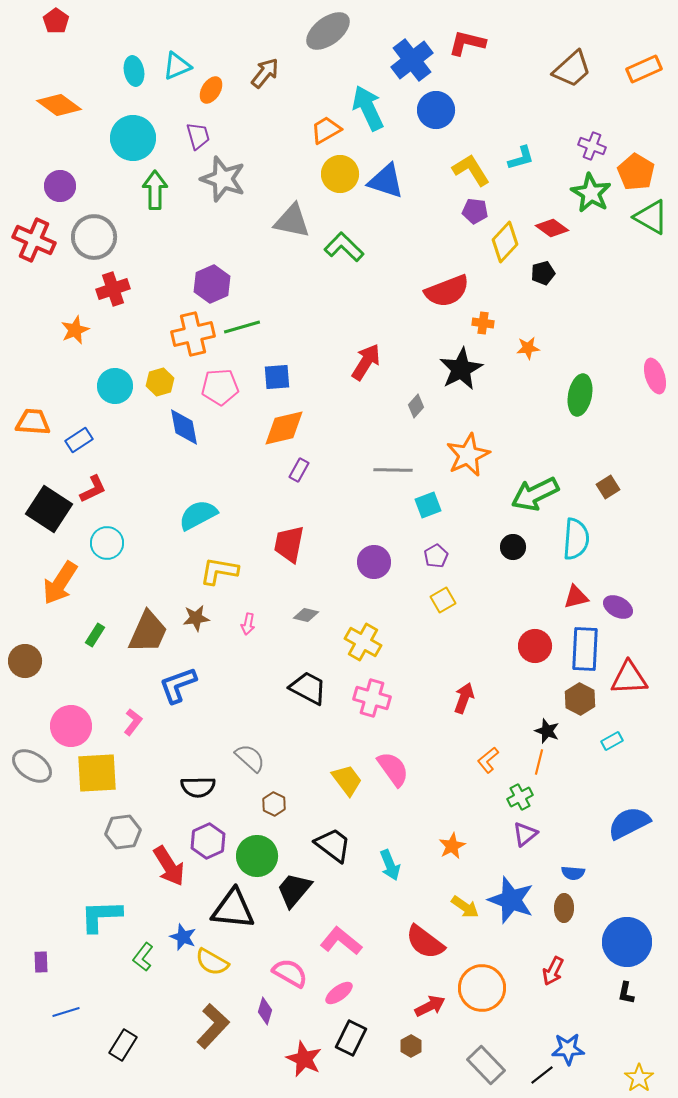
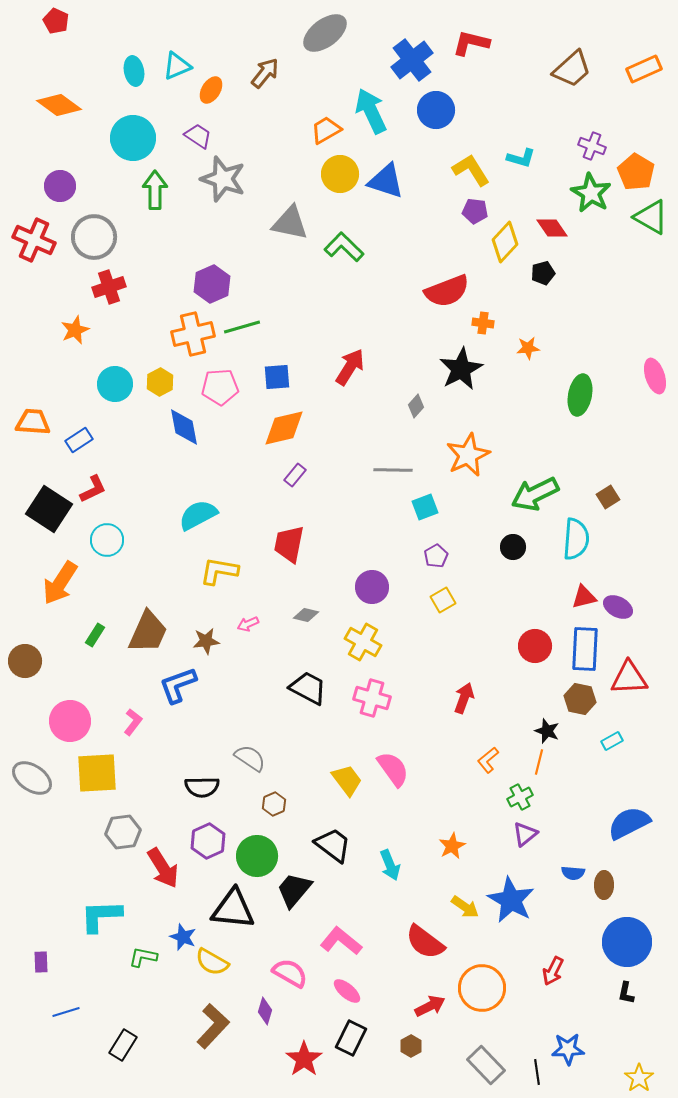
red pentagon at (56, 21): rotated 10 degrees counterclockwise
gray ellipse at (328, 31): moved 3 px left, 2 px down
red L-shape at (467, 43): moved 4 px right
cyan arrow at (368, 108): moved 3 px right, 3 px down
purple trapezoid at (198, 136): rotated 40 degrees counterclockwise
cyan L-shape at (521, 158): rotated 32 degrees clockwise
gray triangle at (292, 221): moved 2 px left, 2 px down
red diamond at (552, 228): rotated 20 degrees clockwise
red cross at (113, 289): moved 4 px left, 2 px up
red arrow at (366, 362): moved 16 px left, 5 px down
yellow hexagon at (160, 382): rotated 12 degrees counterclockwise
cyan circle at (115, 386): moved 2 px up
purple rectangle at (299, 470): moved 4 px left, 5 px down; rotated 10 degrees clockwise
brown square at (608, 487): moved 10 px down
cyan square at (428, 505): moved 3 px left, 2 px down
cyan circle at (107, 543): moved 3 px up
purple circle at (374, 562): moved 2 px left, 25 px down
red triangle at (576, 597): moved 8 px right
brown star at (196, 618): moved 10 px right, 23 px down
pink arrow at (248, 624): rotated 55 degrees clockwise
brown hexagon at (580, 699): rotated 16 degrees counterclockwise
pink circle at (71, 726): moved 1 px left, 5 px up
gray semicircle at (250, 758): rotated 8 degrees counterclockwise
gray ellipse at (32, 766): moved 12 px down
black semicircle at (198, 787): moved 4 px right
brown hexagon at (274, 804): rotated 10 degrees clockwise
red arrow at (169, 866): moved 6 px left, 2 px down
blue star at (511, 900): rotated 9 degrees clockwise
brown ellipse at (564, 908): moved 40 px right, 23 px up
green L-shape at (143, 957): rotated 64 degrees clockwise
pink ellipse at (339, 993): moved 8 px right, 2 px up; rotated 76 degrees clockwise
red star at (304, 1059): rotated 12 degrees clockwise
black line at (542, 1075): moved 5 px left, 3 px up; rotated 60 degrees counterclockwise
